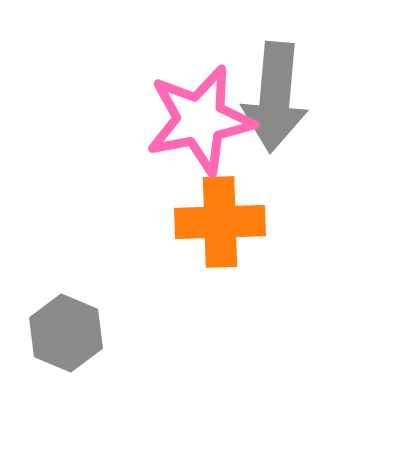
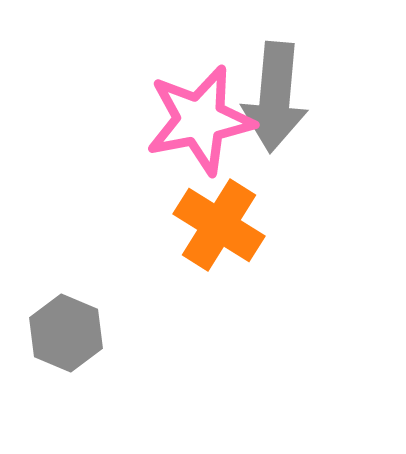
orange cross: moved 1 px left, 3 px down; rotated 34 degrees clockwise
